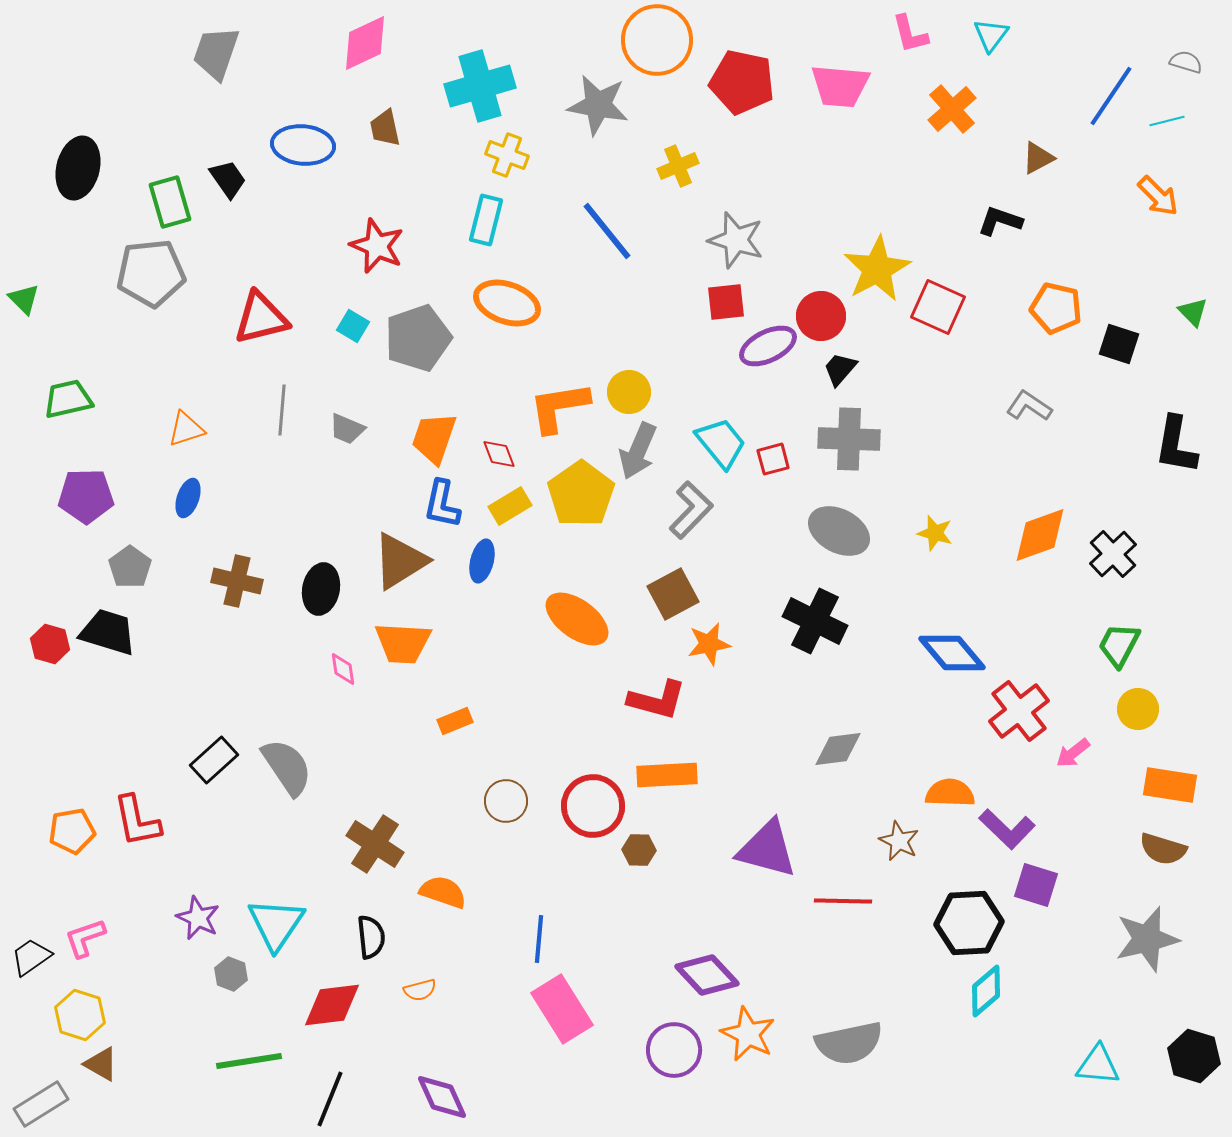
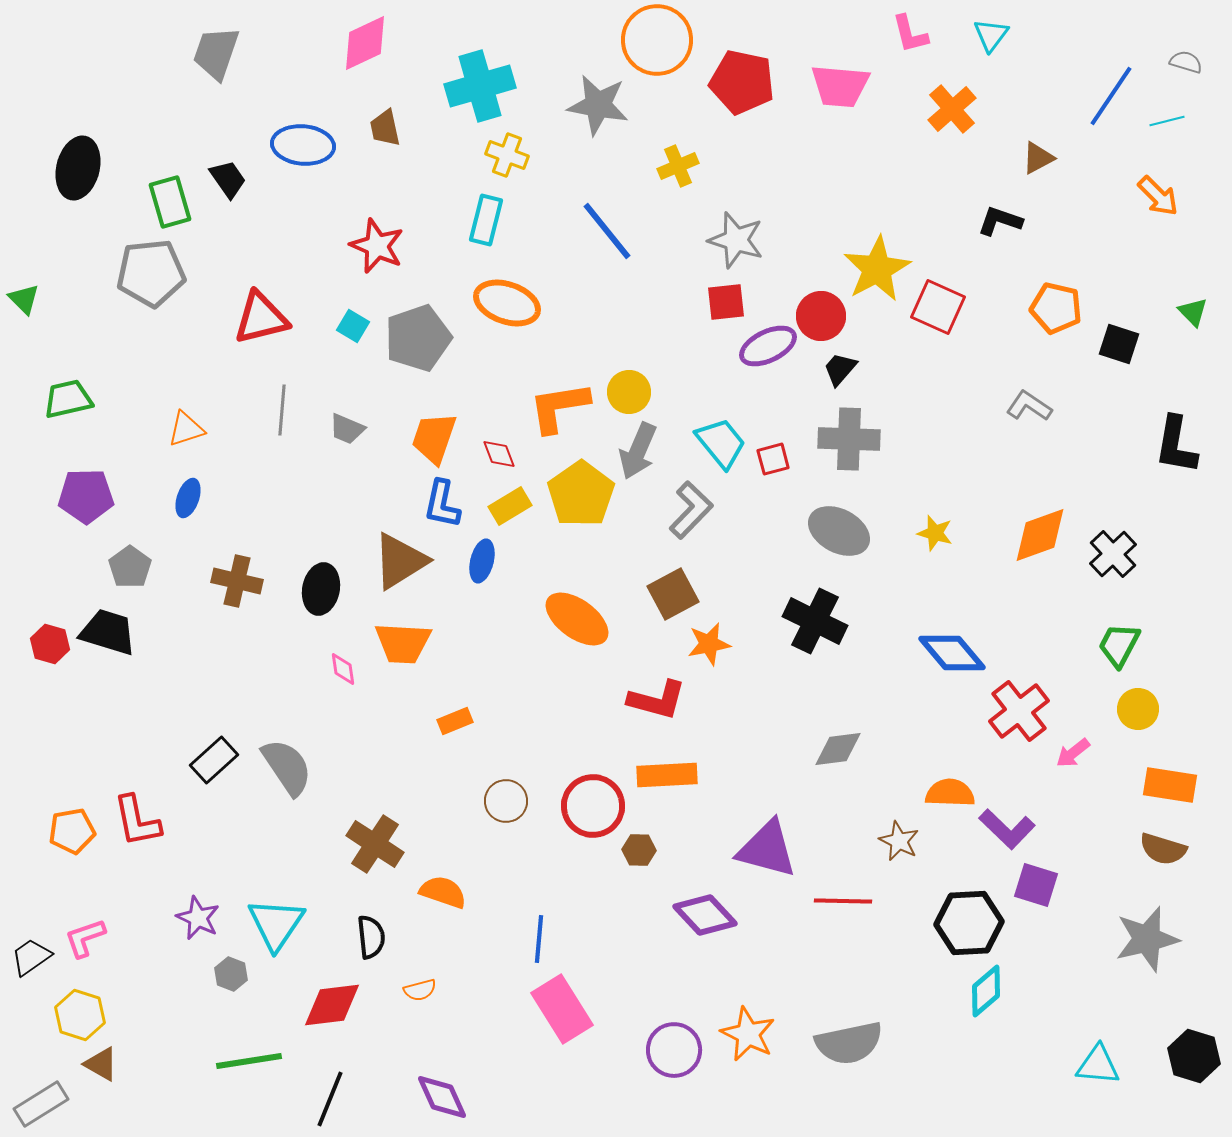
purple diamond at (707, 975): moved 2 px left, 60 px up
